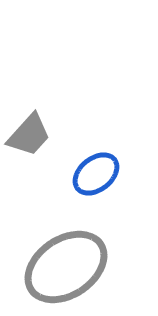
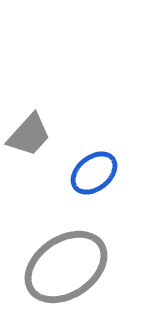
blue ellipse: moved 2 px left, 1 px up
